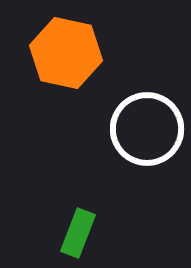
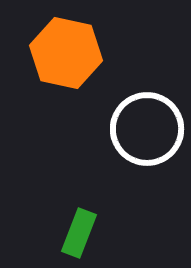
green rectangle: moved 1 px right
